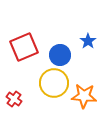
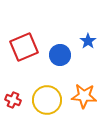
yellow circle: moved 7 px left, 17 px down
red cross: moved 1 px left, 1 px down; rotated 14 degrees counterclockwise
